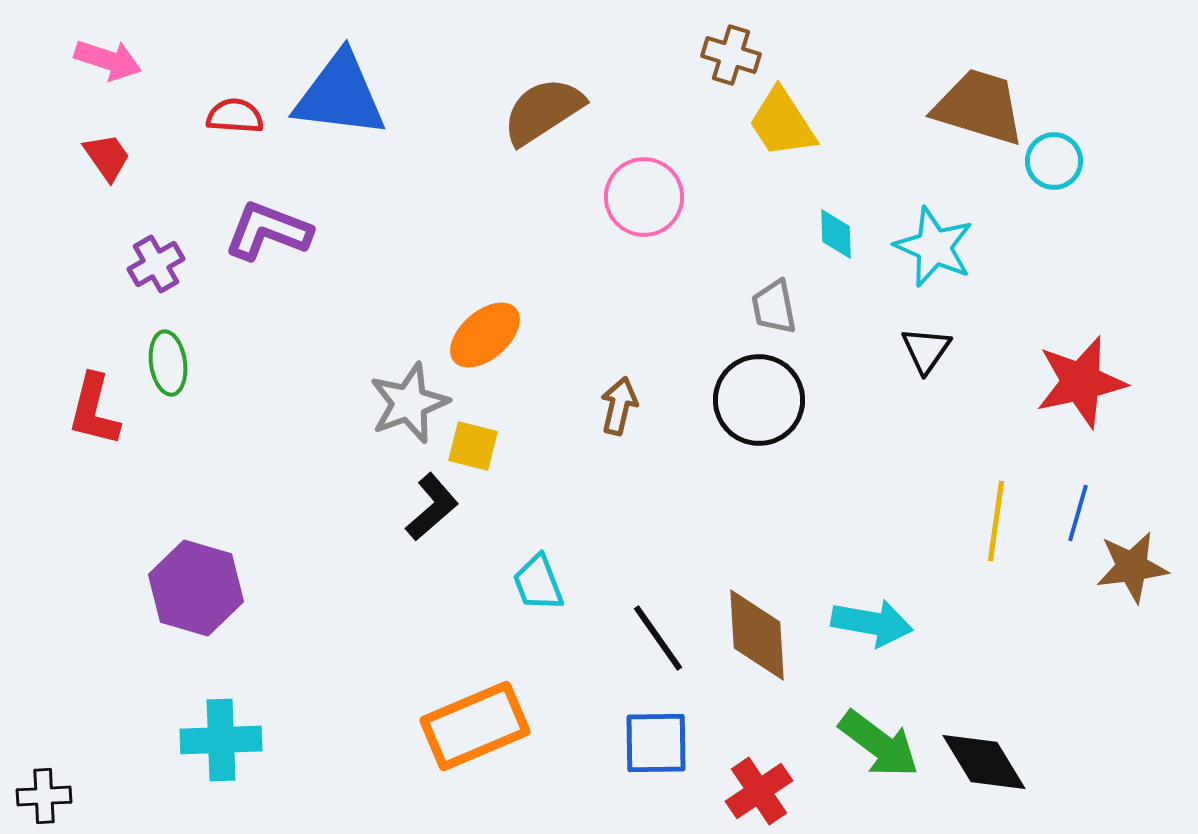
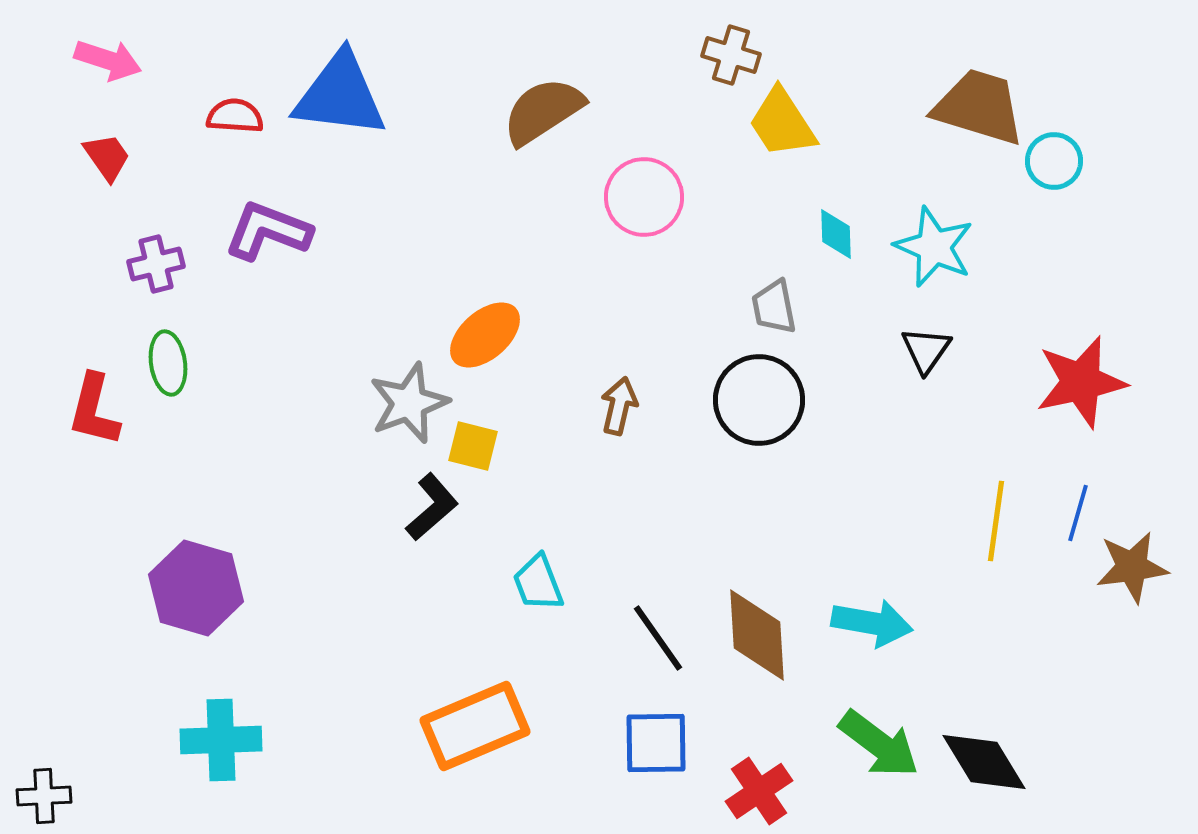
purple cross: rotated 16 degrees clockwise
